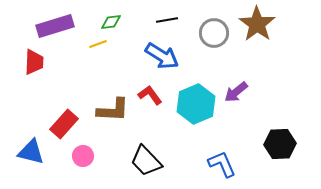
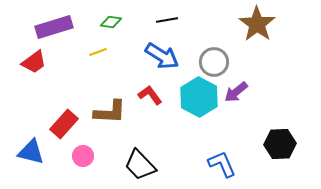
green diamond: rotated 15 degrees clockwise
purple rectangle: moved 1 px left, 1 px down
gray circle: moved 29 px down
yellow line: moved 8 px down
red trapezoid: rotated 52 degrees clockwise
cyan hexagon: moved 3 px right, 7 px up; rotated 9 degrees counterclockwise
brown L-shape: moved 3 px left, 2 px down
black trapezoid: moved 6 px left, 4 px down
